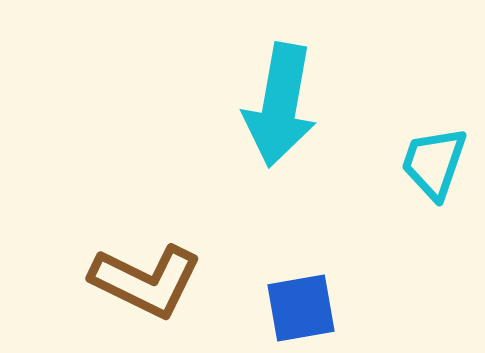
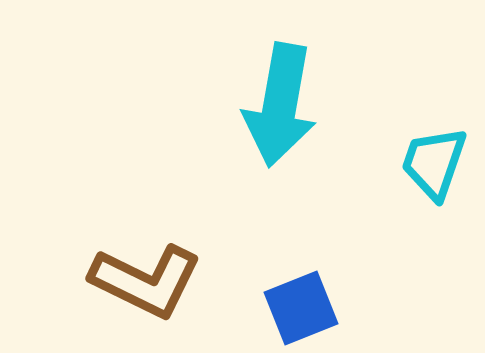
blue square: rotated 12 degrees counterclockwise
